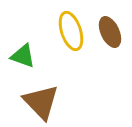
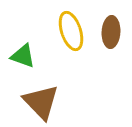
brown ellipse: moved 1 px right; rotated 28 degrees clockwise
